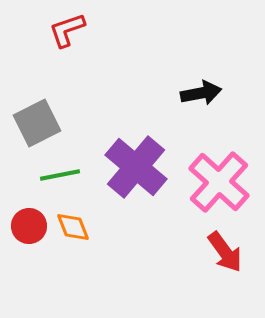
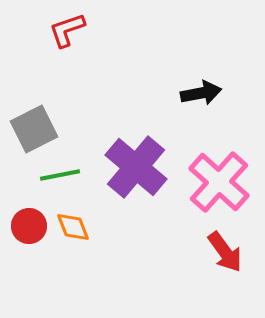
gray square: moved 3 px left, 6 px down
